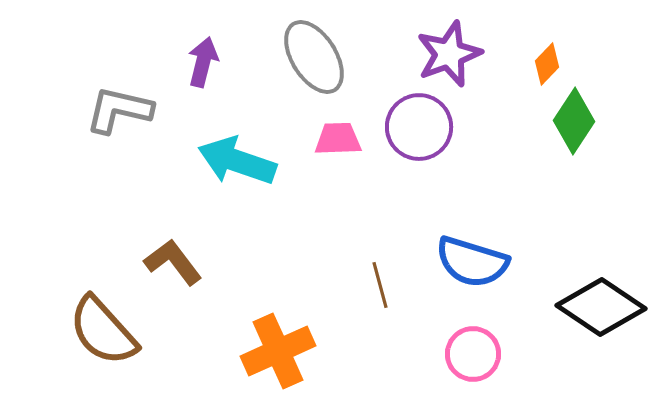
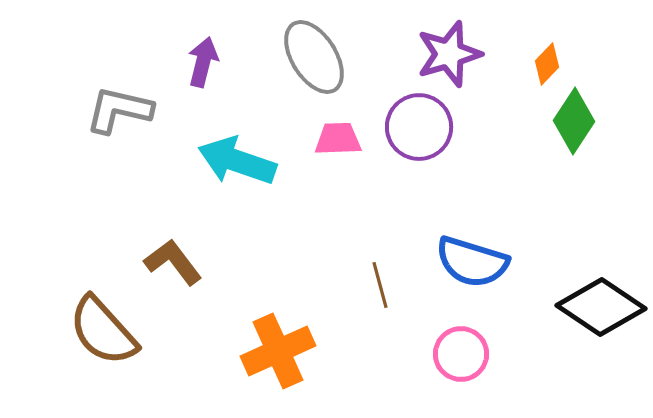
purple star: rotated 4 degrees clockwise
pink circle: moved 12 px left
